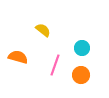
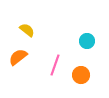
yellow semicircle: moved 16 px left
cyan circle: moved 5 px right, 7 px up
orange semicircle: rotated 54 degrees counterclockwise
